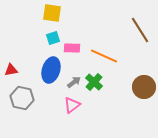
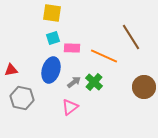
brown line: moved 9 px left, 7 px down
pink triangle: moved 2 px left, 2 px down
